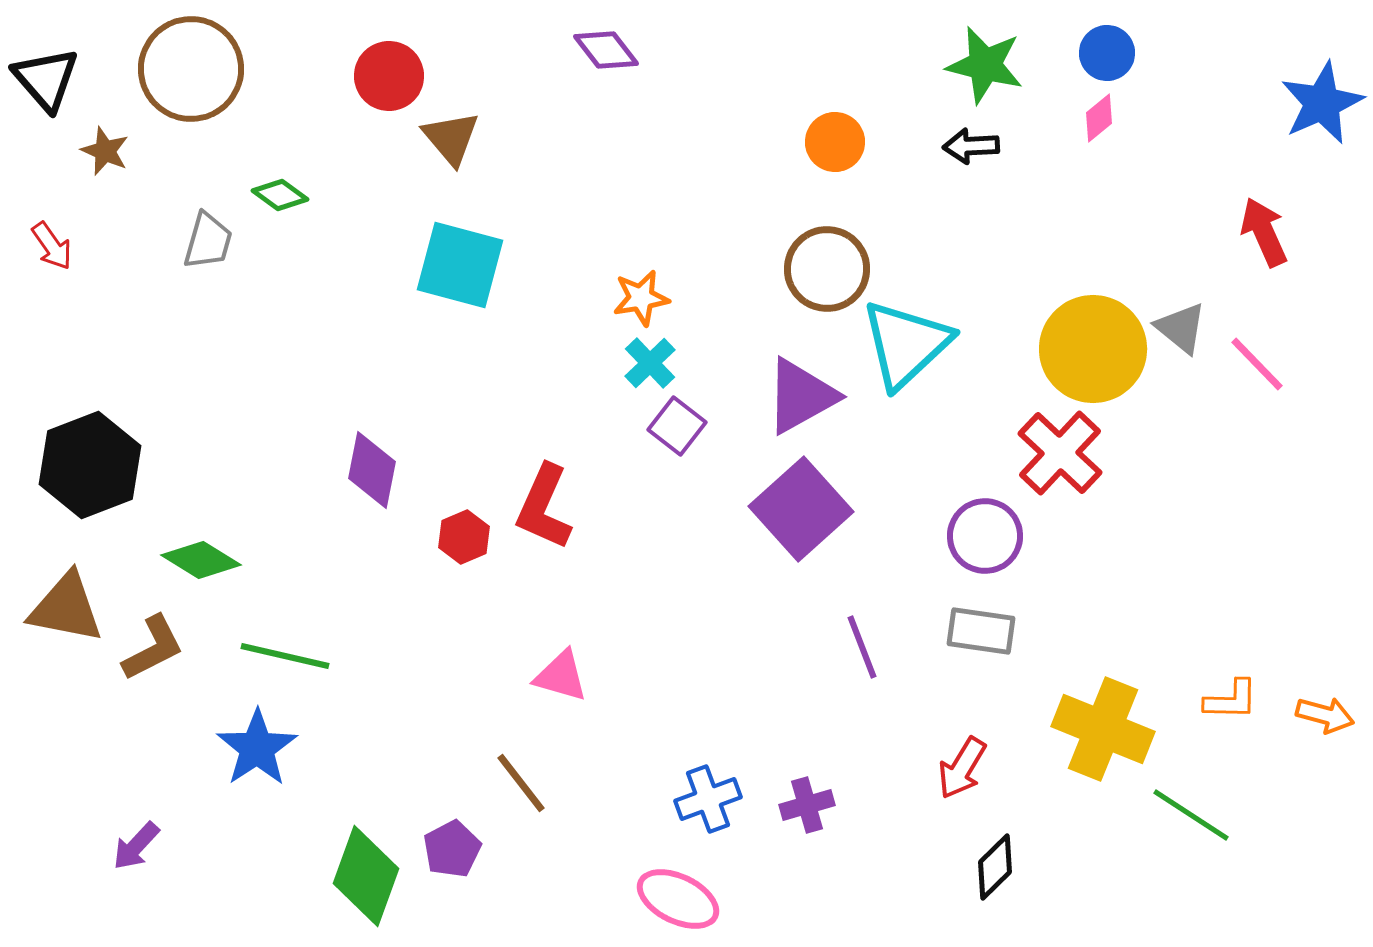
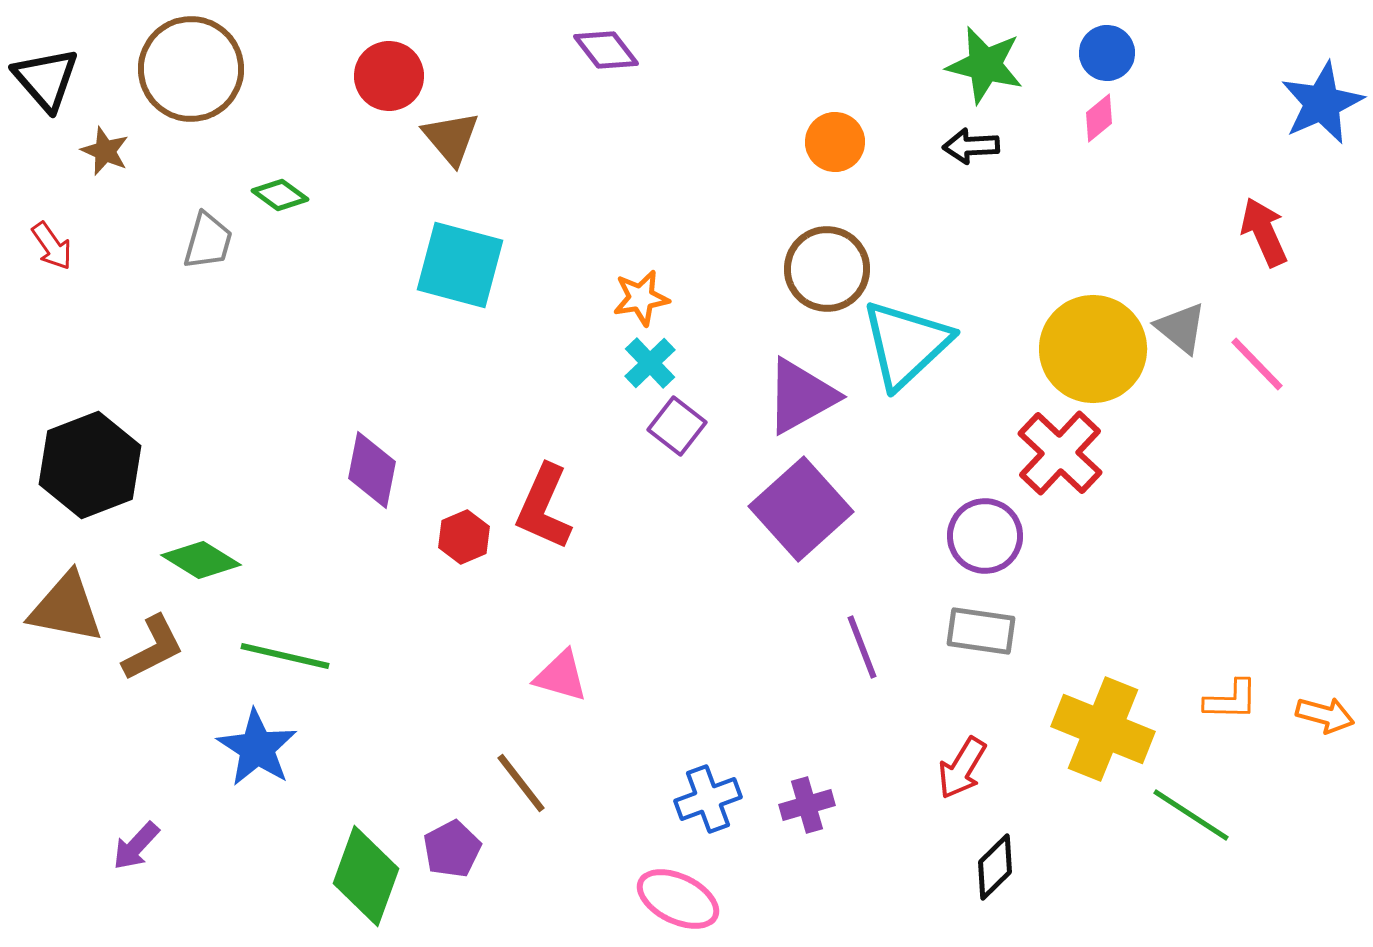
blue star at (257, 748): rotated 6 degrees counterclockwise
